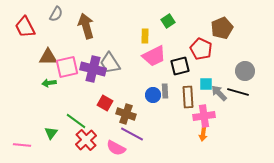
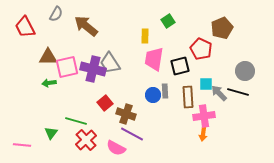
brown arrow: rotated 35 degrees counterclockwise
pink trapezoid: moved 3 px down; rotated 125 degrees clockwise
red square: rotated 21 degrees clockwise
green line: rotated 20 degrees counterclockwise
